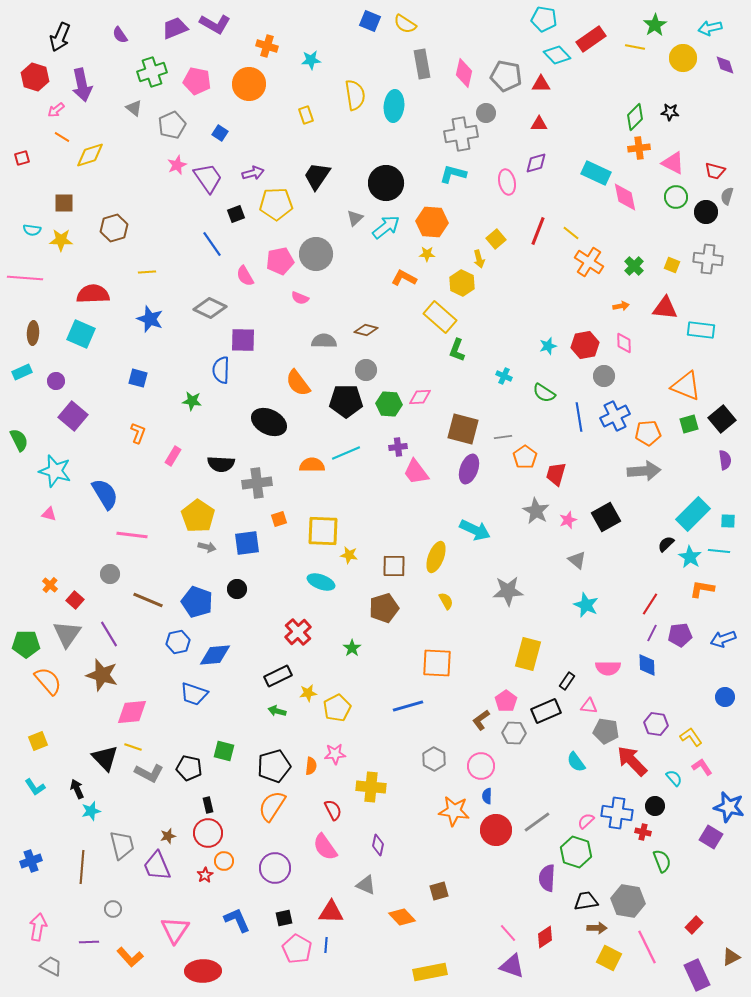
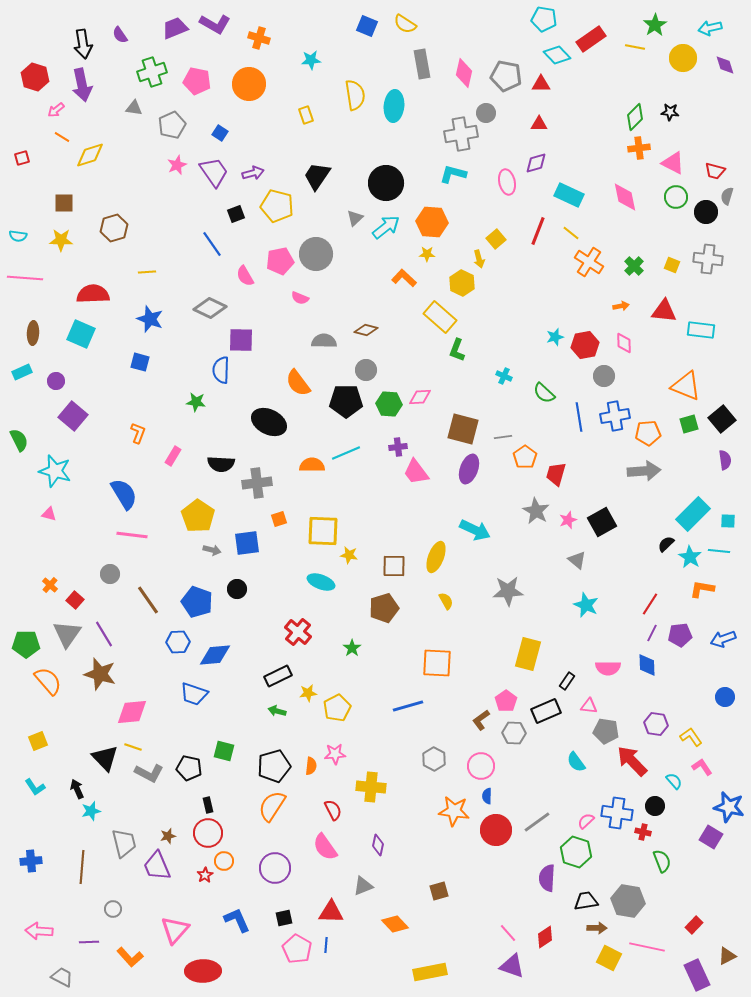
blue square at (370, 21): moved 3 px left, 5 px down
black arrow at (60, 37): moved 23 px right, 7 px down; rotated 32 degrees counterclockwise
orange cross at (267, 46): moved 8 px left, 8 px up
gray triangle at (134, 108): rotated 30 degrees counterclockwise
cyan rectangle at (596, 173): moved 27 px left, 22 px down
purple trapezoid at (208, 178): moved 6 px right, 6 px up
yellow pentagon at (276, 204): moved 1 px right, 2 px down; rotated 16 degrees clockwise
cyan semicircle at (32, 230): moved 14 px left, 6 px down
orange L-shape at (404, 278): rotated 15 degrees clockwise
red triangle at (665, 308): moved 1 px left, 3 px down
purple square at (243, 340): moved 2 px left
cyan star at (548, 346): moved 7 px right, 9 px up
blue square at (138, 378): moved 2 px right, 16 px up
green semicircle at (544, 393): rotated 10 degrees clockwise
green star at (192, 401): moved 4 px right, 1 px down
blue cross at (615, 416): rotated 16 degrees clockwise
blue semicircle at (105, 494): moved 19 px right
black square at (606, 517): moved 4 px left, 5 px down
gray arrow at (207, 547): moved 5 px right, 3 px down
brown line at (148, 600): rotated 32 degrees clockwise
red cross at (298, 632): rotated 8 degrees counterclockwise
purple line at (109, 634): moved 5 px left
blue hexagon at (178, 642): rotated 10 degrees clockwise
brown star at (102, 675): moved 2 px left, 1 px up
cyan semicircle at (674, 778): moved 3 px down
gray trapezoid at (122, 845): moved 2 px right, 2 px up
blue cross at (31, 861): rotated 15 degrees clockwise
gray triangle at (366, 885): moved 3 px left, 1 px down; rotated 45 degrees counterclockwise
orange diamond at (402, 917): moved 7 px left, 7 px down
pink arrow at (38, 927): moved 1 px right, 4 px down; rotated 96 degrees counterclockwise
pink triangle at (175, 930): rotated 8 degrees clockwise
pink line at (647, 947): rotated 52 degrees counterclockwise
brown triangle at (731, 957): moved 4 px left, 1 px up
gray trapezoid at (51, 966): moved 11 px right, 11 px down
